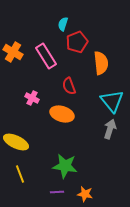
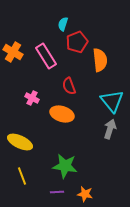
orange semicircle: moved 1 px left, 3 px up
yellow ellipse: moved 4 px right
yellow line: moved 2 px right, 2 px down
